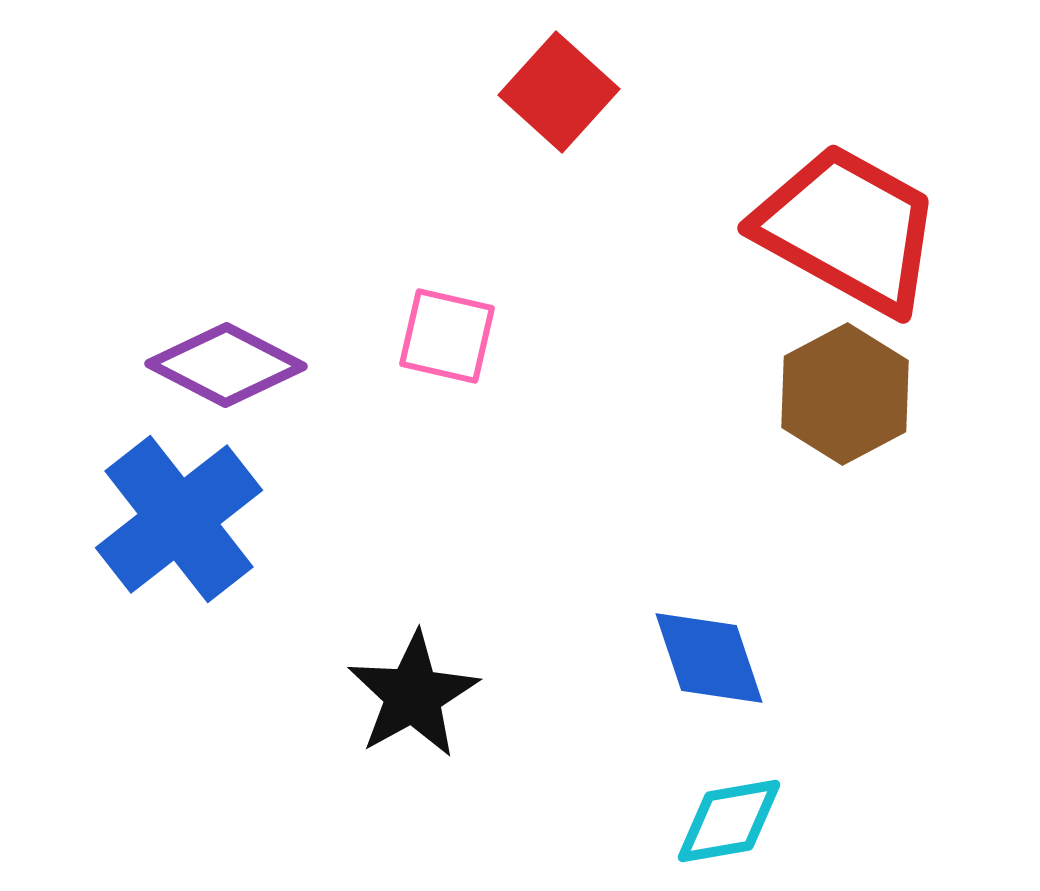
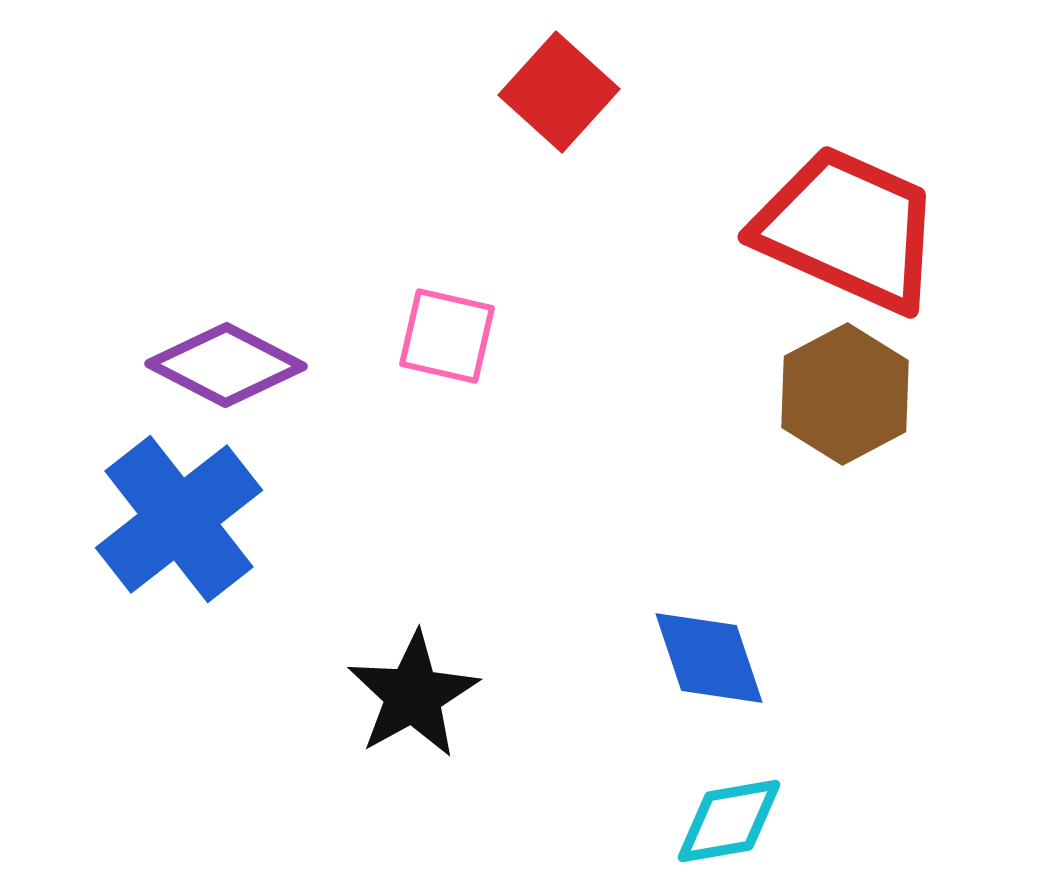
red trapezoid: rotated 5 degrees counterclockwise
